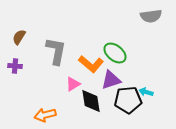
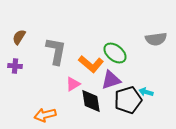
gray semicircle: moved 5 px right, 23 px down
black pentagon: rotated 12 degrees counterclockwise
